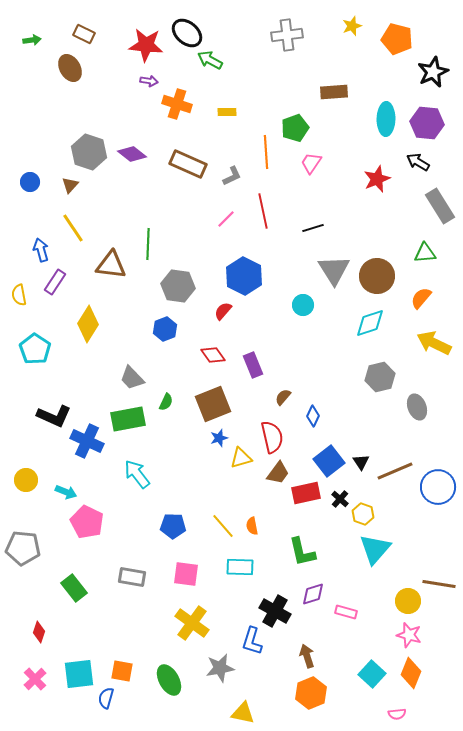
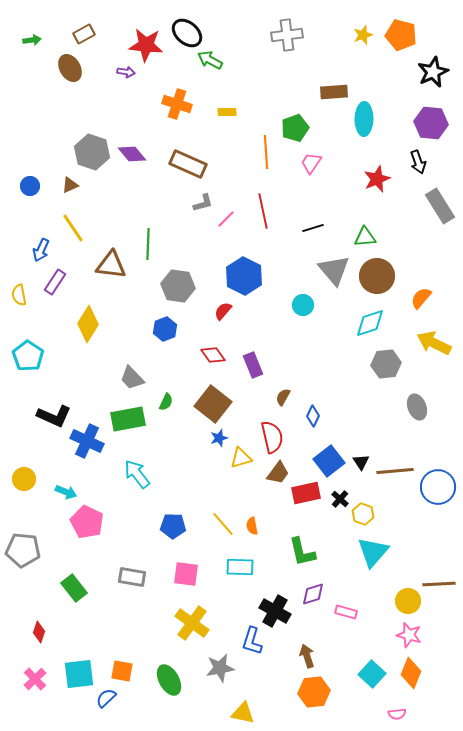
yellow star at (352, 26): moved 11 px right, 9 px down
brown rectangle at (84, 34): rotated 55 degrees counterclockwise
orange pentagon at (397, 39): moved 4 px right, 4 px up
purple arrow at (149, 81): moved 23 px left, 9 px up
cyan ellipse at (386, 119): moved 22 px left
purple hexagon at (427, 123): moved 4 px right
gray hexagon at (89, 152): moved 3 px right
purple diamond at (132, 154): rotated 12 degrees clockwise
black arrow at (418, 162): rotated 140 degrees counterclockwise
gray L-shape at (232, 176): moved 29 px left, 27 px down; rotated 10 degrees clockwise
blue circle at (30, 182): moved 4 px down
brown triangle at (70, 185): rotated 24 degrees clockwise
blue arrow at (41, 250): rotated 140 degrees counterclockwise
green triangle at (425, 253): moved 60 px left, 16 px up
gray triangle at (334, 270): rotated 8 degrees counterclockwise
cyan pentagon at (35, 349): moved 7 px left, 7 px down
gray hexagon at (380, 377): moved 6 px right, 13 px up; rotated 8 degrees clockwise
brown semicircle at (283, 397): rotated 12 degrees counterclockwise
brown square at (213, 404): rotated 30 degrees counterclockwise
brown line at (395, 471): rotated 18 degrees clockwise
yellow circle at (26, 480): moved 2 px left, 1 px up
yellow line at (223, 526): moved 2 px up
gray pentagon at (23, 548): moved 2 px down
cyan triangle at (375, 549): moved 2 px left, 3 px down
brown line at (439, 584): rotated 12 degrees counterclockwise
orange hexagon at (311, 693): moved 3 px right, 1 px up; rotated 16 degrees clockwise
blue semicircle at (106, 698): rotated 30 degrees clockwise
